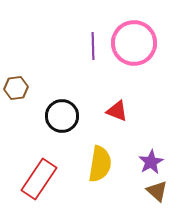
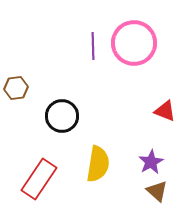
red triangle: moved 48 px right
yellow semicircle: moved 2 px left
